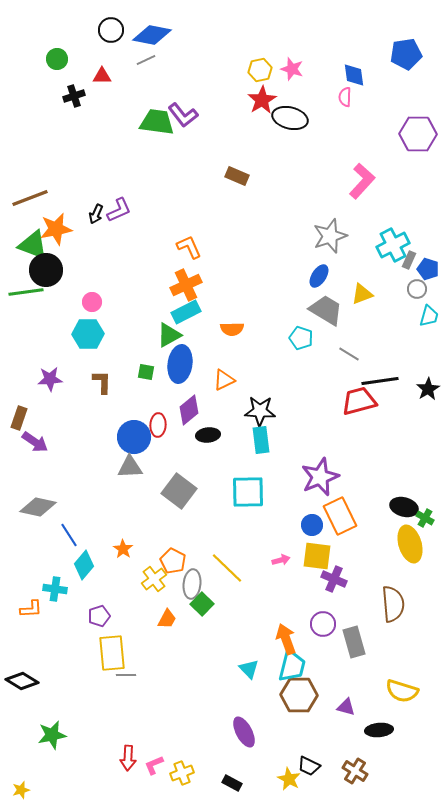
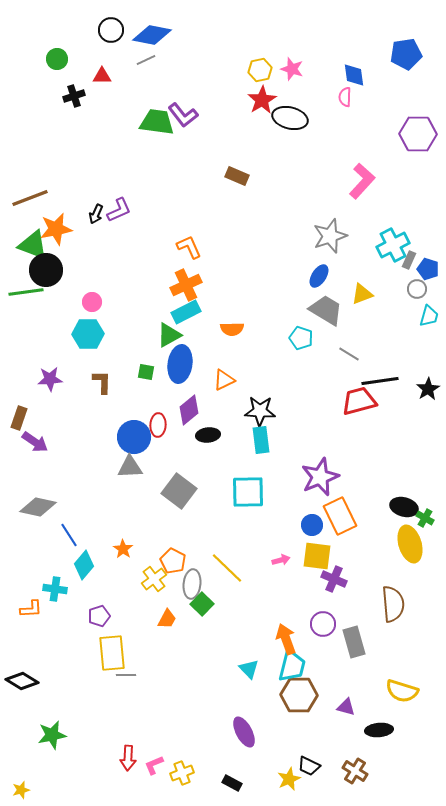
yellow star at (289, 779): rotated 20 degrees clockwise
